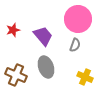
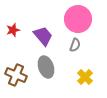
yellow cross: rotated 21 degrees clockwise
